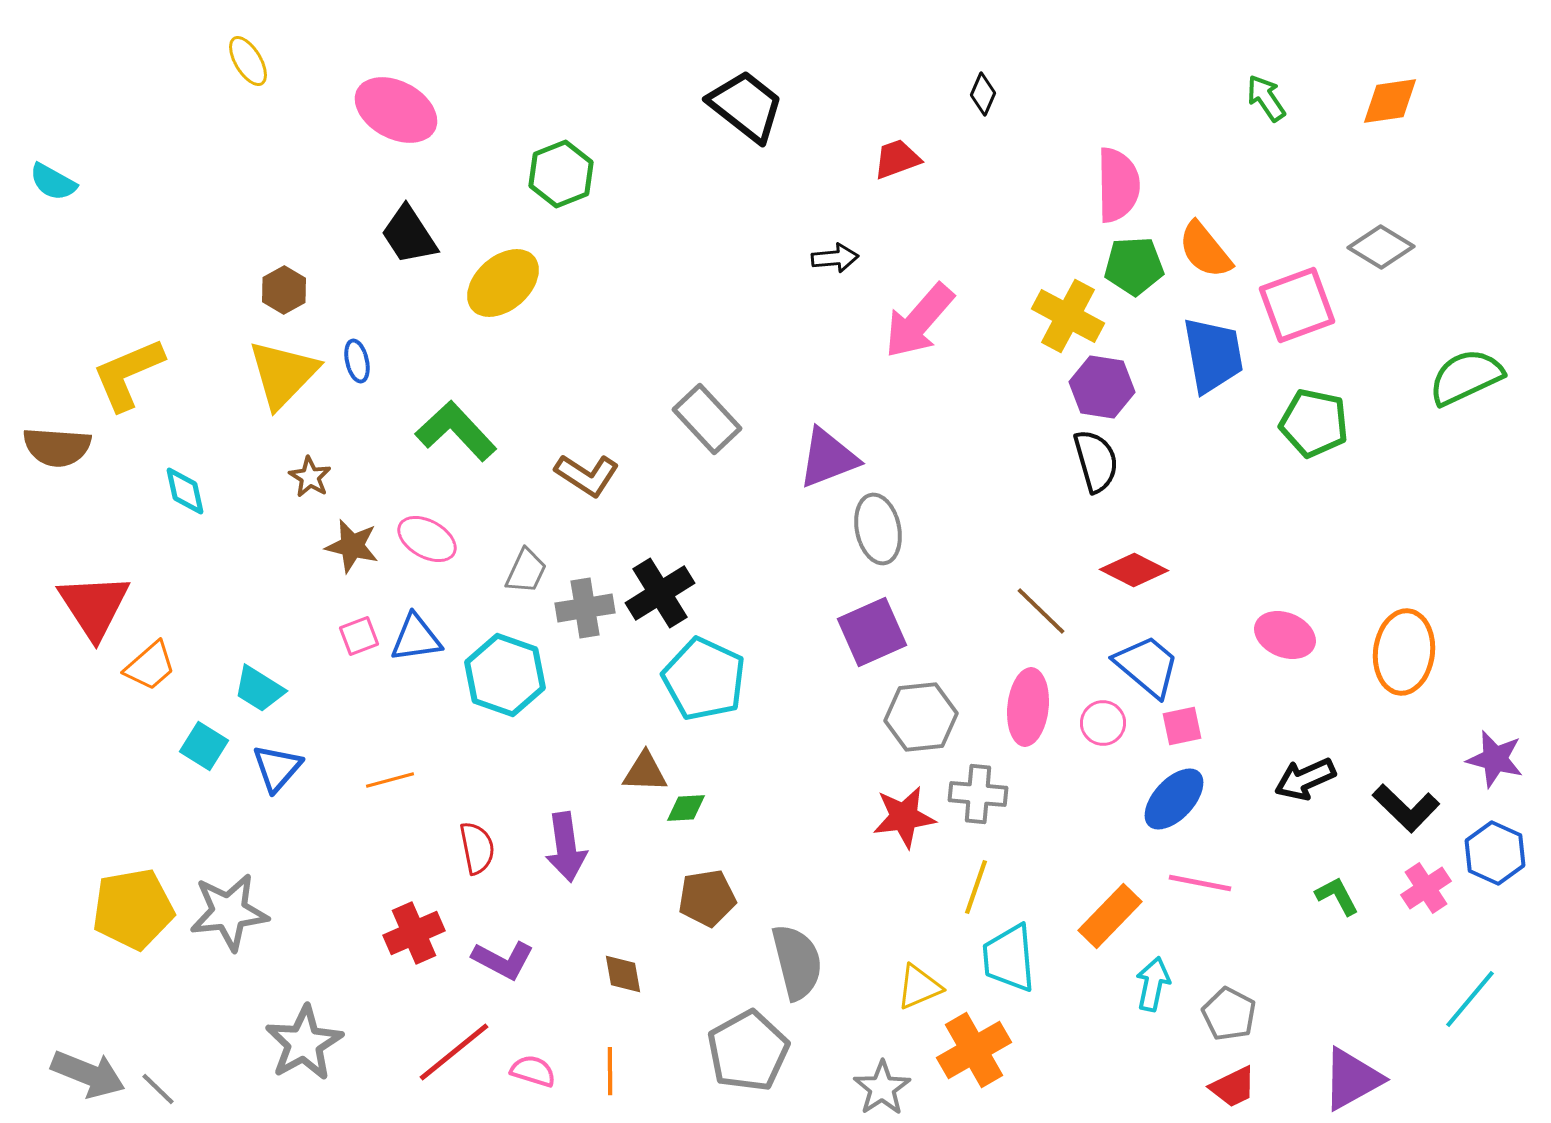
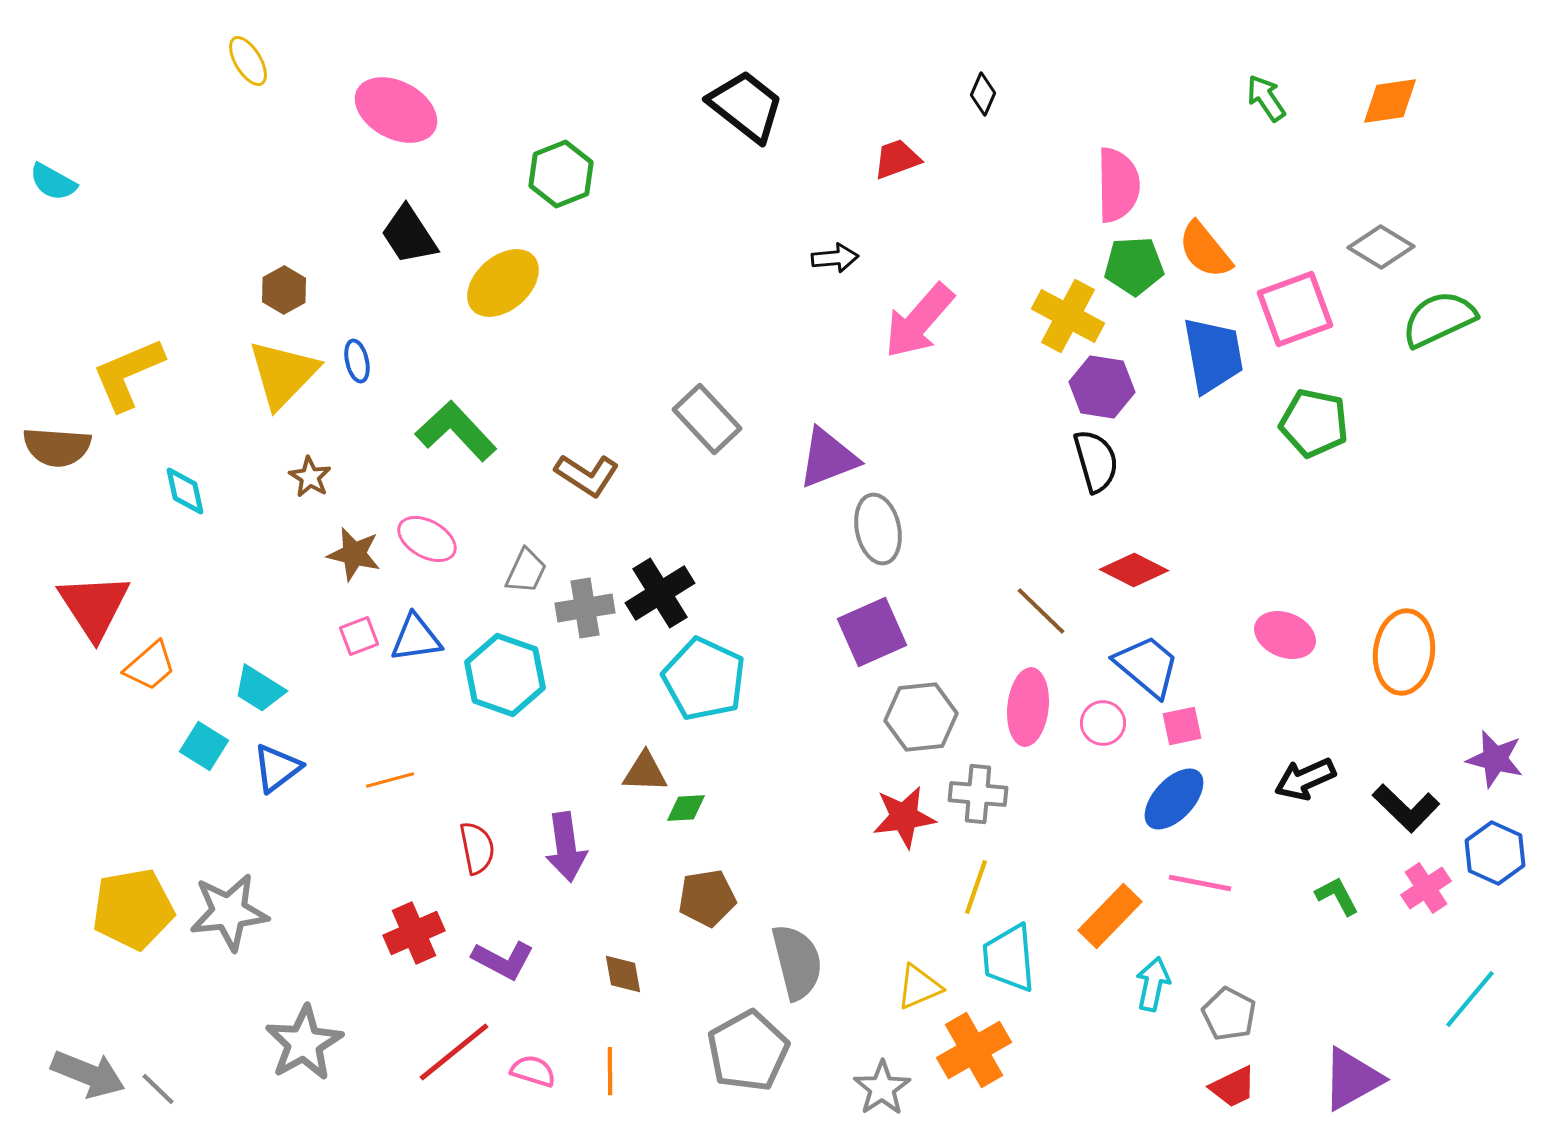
pink square at (1297, 305): moved 2 px left, 4 px down
green semicircle at (1466, 377): moved 27 px left, 58 px up
brown star at (352, 546): moved 2 px right, 8 px down
blue triangle at (277, 768): rotated 12 degrees clockwise
